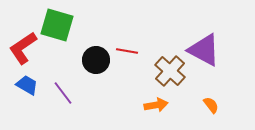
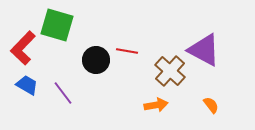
red L-shape: rotated 12 degrees counterclockwise
